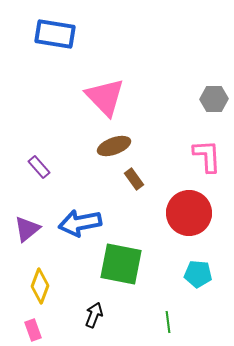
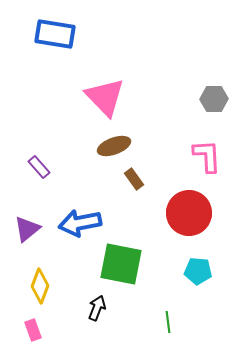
cyan pentagon: moved 3 px up
black arrow: moved 3 px right, 7 px up
